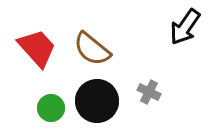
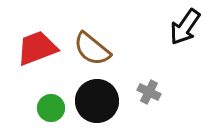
red trapezoid: rotated 69 degrees counterclockwise
